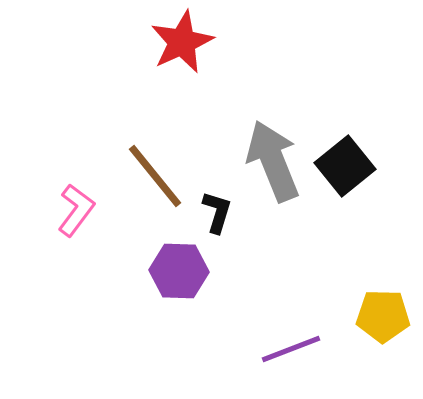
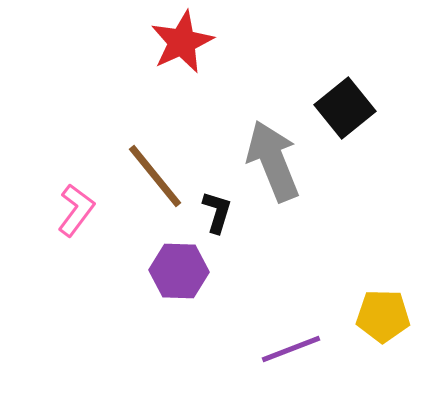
black square: moved 58 px up
